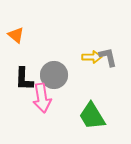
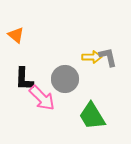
gray circle: moved 11 px right, 4 px down
pink arrow: rotated 36 degrees counterclockwise
